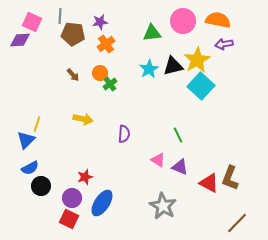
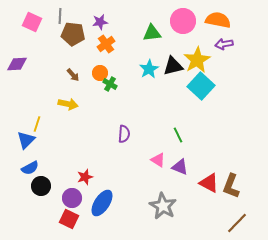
purple diamond: moved 3 px left, 24 px down
green cross: rotated 24 degrees counterclockwise
yellow arrow: moved 15 px left, 15 px up
brown L-shape: moved 1 px right, 8 px down
